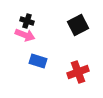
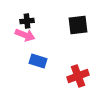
black cross: rotated 24 degrees counterclockwise
black square: rotated 20 degrees clockwise
red cross: moved 4 px down
